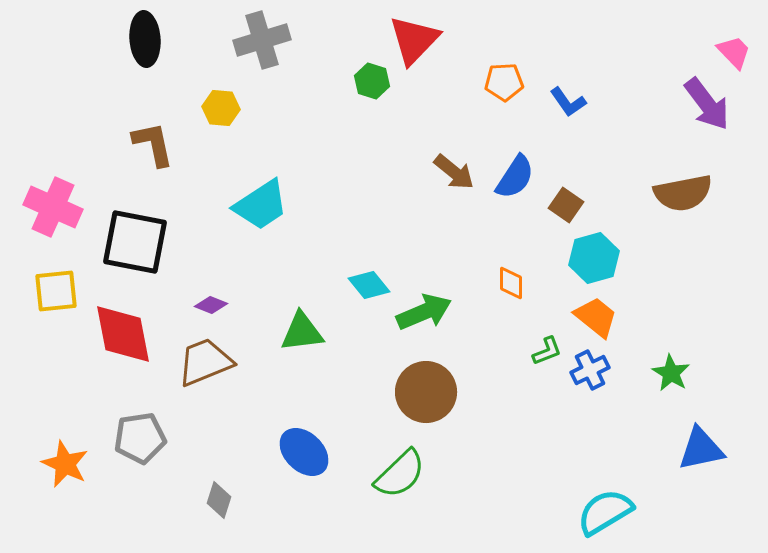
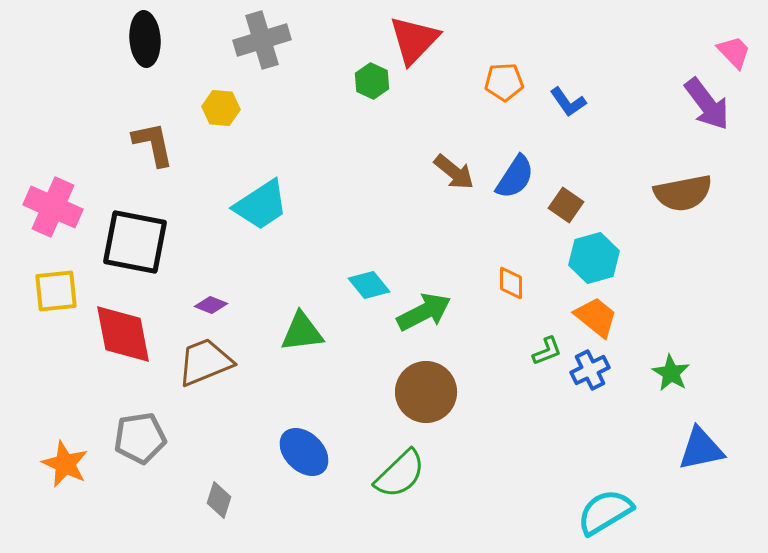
green hexagon: rotated 8 degrees clockwise
green arrow: rotated 4 degrees counterclockwise
